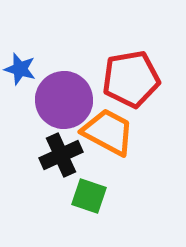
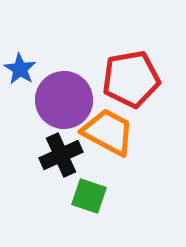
blue star: rotated 16 degrees clockwise
